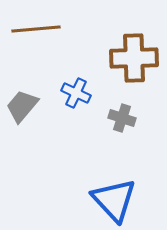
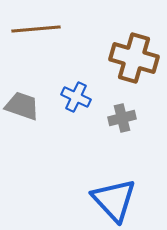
brown cross: rotated 18 degrees clockwise
blue cross: moved 4 px down
gray trapezoid: rotated 69 degrees clockwise
gray cross: rotated 32 degrees counterclockwise
